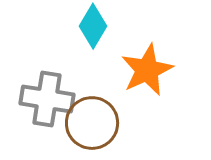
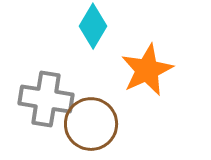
gray cross: moved 1 px left
brown circle: moved 1 px left, 1 px down
